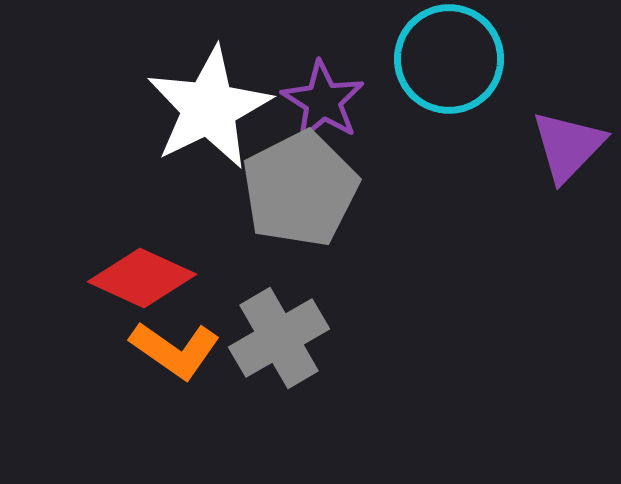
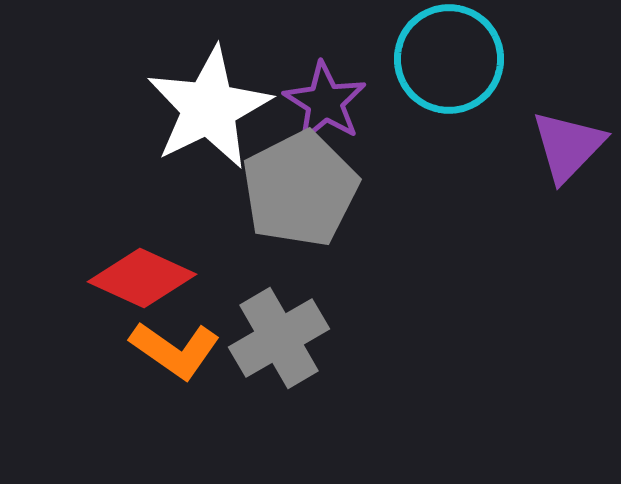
purple star: moved 2 px right, 1 px down
